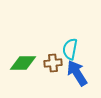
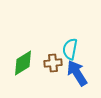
green diamond: rotated 32 degrees counterclockwise
